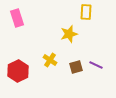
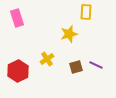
yellow cross: moved 3 px left, 1 px up; rotated 24 degrees clockwise
